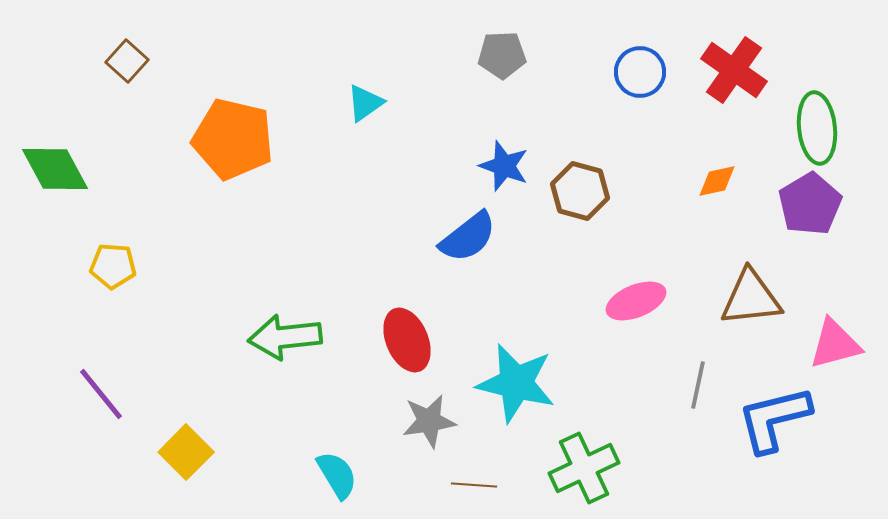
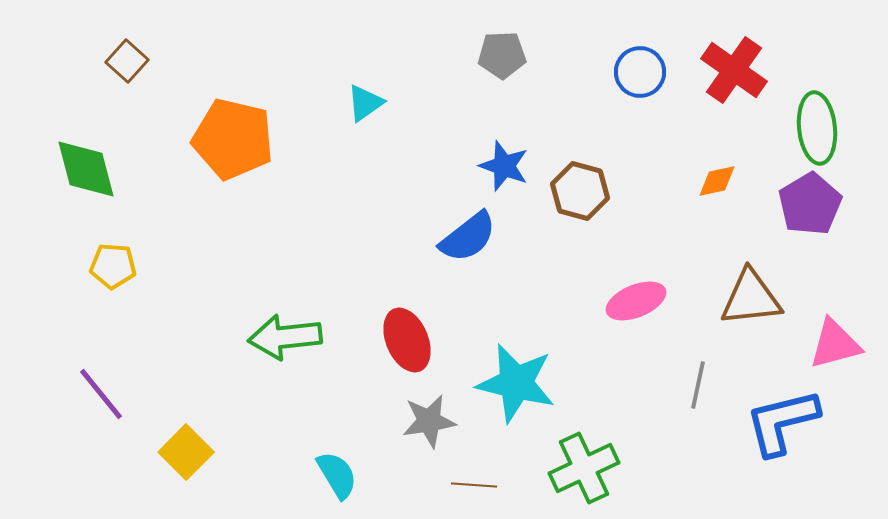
green diamond: moved 31 px right; rotated 14 degrees clockwise
blue L-shape: moved 8 px right, 3 px down
